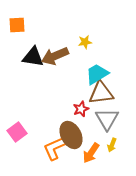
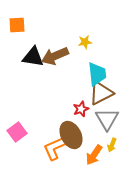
cyan trapezoid: rotated 115 degrees clockwise
brown triangle: rotated 20 degrees counterclockwise
orange arrow: moved 3 px right, 2 px down
